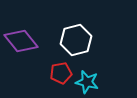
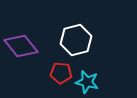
purple diamond: moved 5 px down
red pentagon: rotated 15 degrees clockwise
